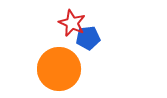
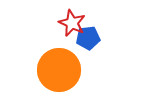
orange circle: moved 1 px down
